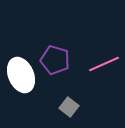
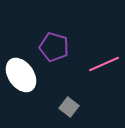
purple pentagon: moved 1 px left, 13 px up
white ellipse: rotated 12 degrees counterclockwise
